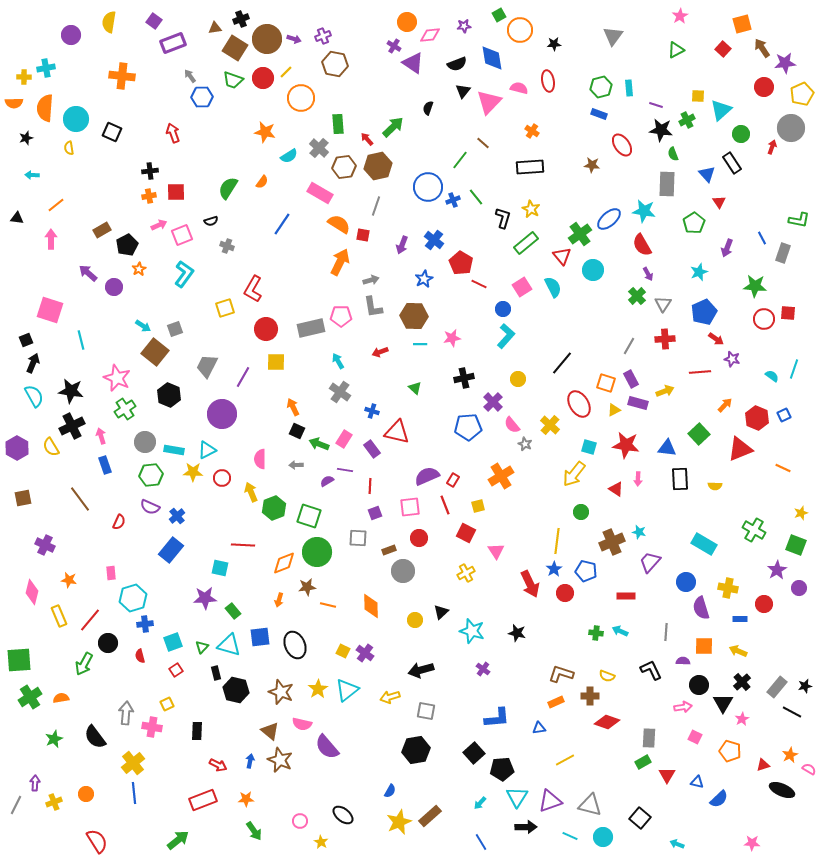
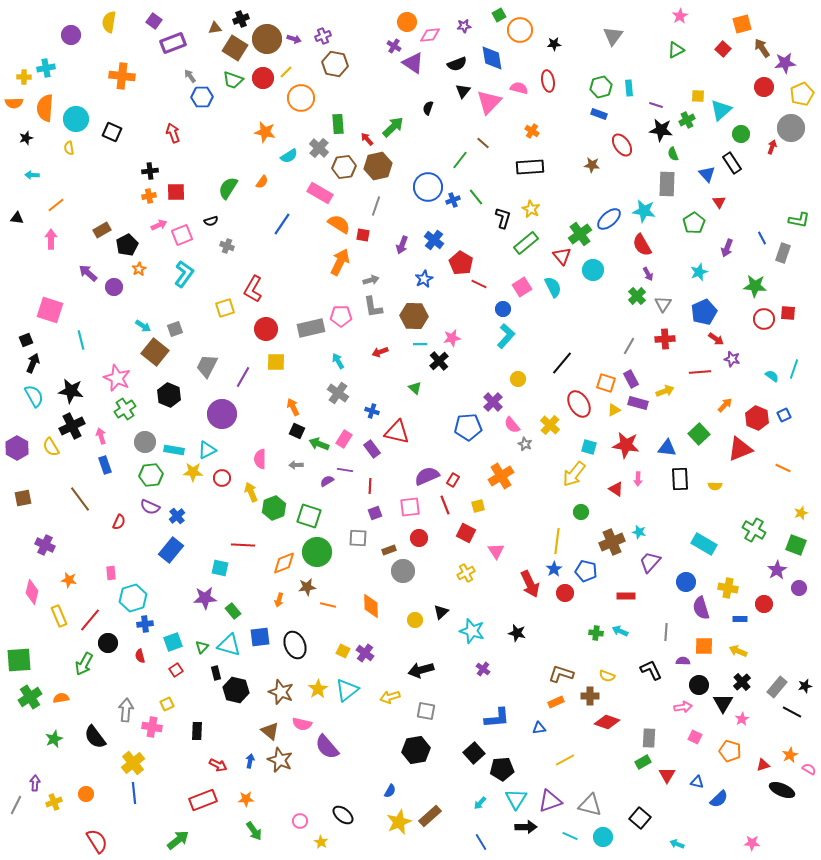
black cross at (464, 378): moved 25 px left, 17 px up; rotated 30 degrees counterclockwise
gray cross at (340, 392): moved 2 px left, 1 px down
gray arrow at (126, 713): moved 3 px up
cyan triangle at (517, 797): moved 1 px left, 2 px down
